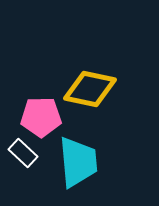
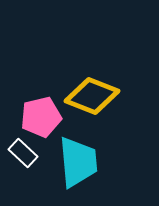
yellow diamond: moved 2 px right, 7 px down; rotated 10 degrees clockwise
pink pentagon: rotated 12 degrees counterclockwise
